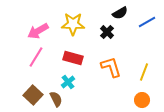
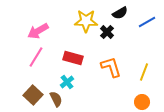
yellow star: moved 13 px right, 3 px up
cyan cross: moved 1 px left
orange circle: moved 2 px down
